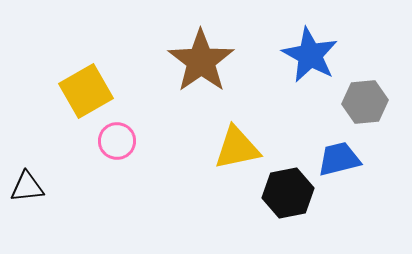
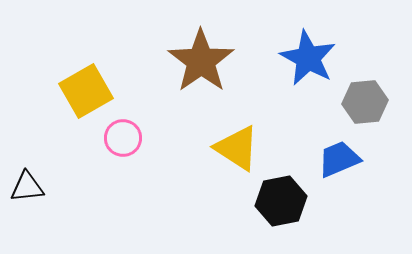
blue star: moved 2 px left, 3 px down
pink circle: moved 6 px right, 3 px up
yellow triangle: rotated 45 degrees clockwise
blue trapezoid: rotated 9 degrees counterclockwise
black hexagon: moved 7 px left, 8 px down
